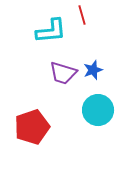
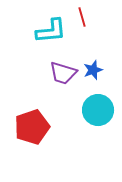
red line: moved 2 px down
